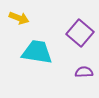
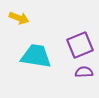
purple square: moved 12 px down; rotated 28 degrees clockwise
cyan trapezoid: moved 1 px left, 4 px down
